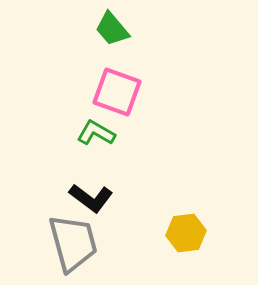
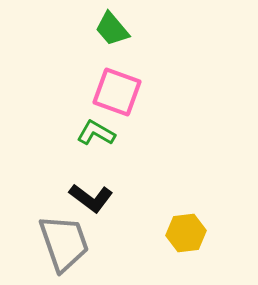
gray trapezoid: moved 9 px left; rotated 4 degrees counterclockwise
